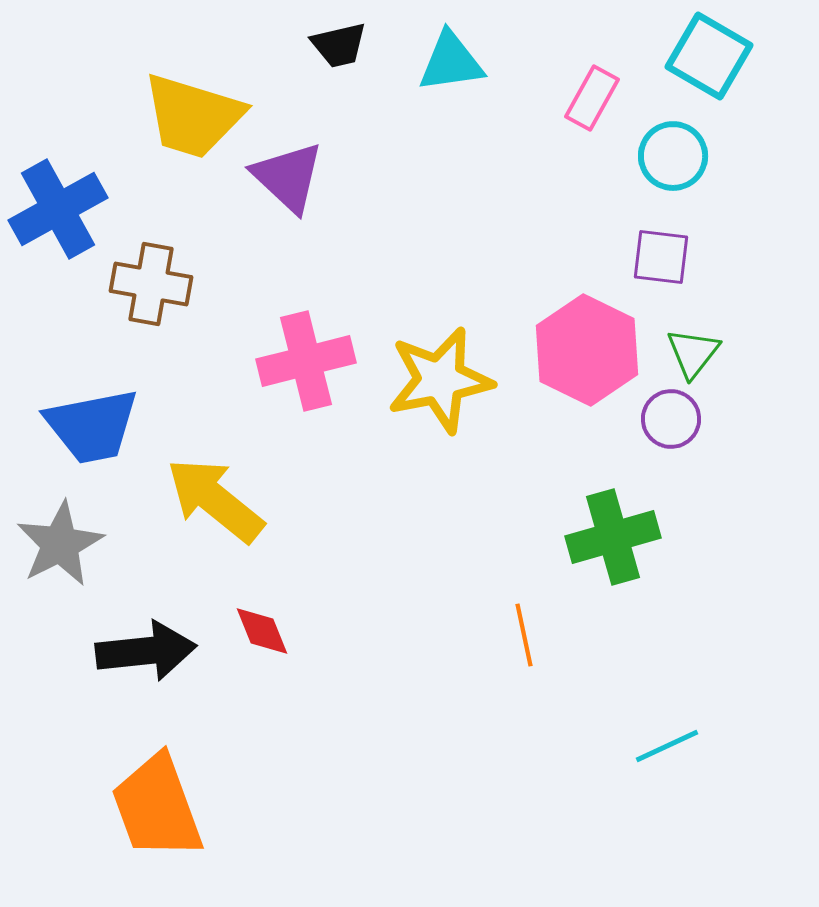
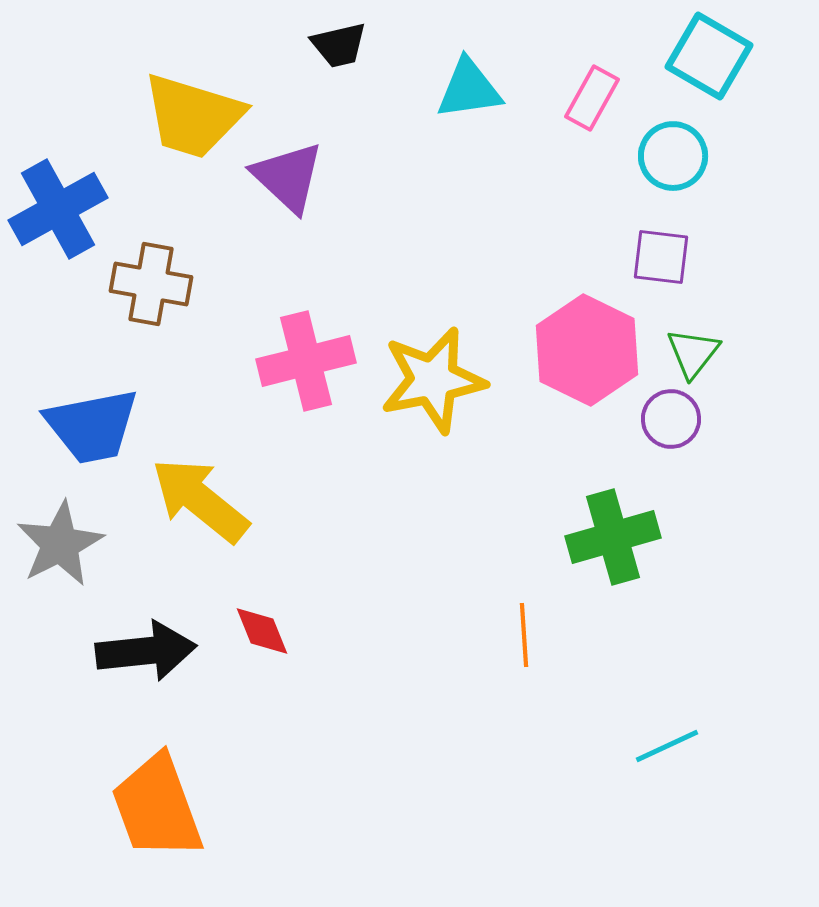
cyan triangle: moved 18 px right, 27 px down
yellow star: moved 7 px left
yellow arrow: moved 15 px left
orange line: rotated 8 degrees clockwise
